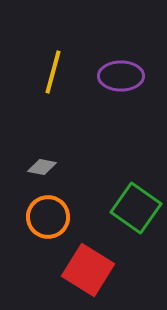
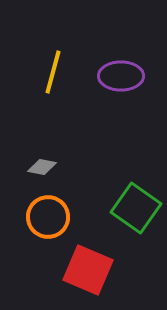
red square: rotated 9 degrees counterclockwise
